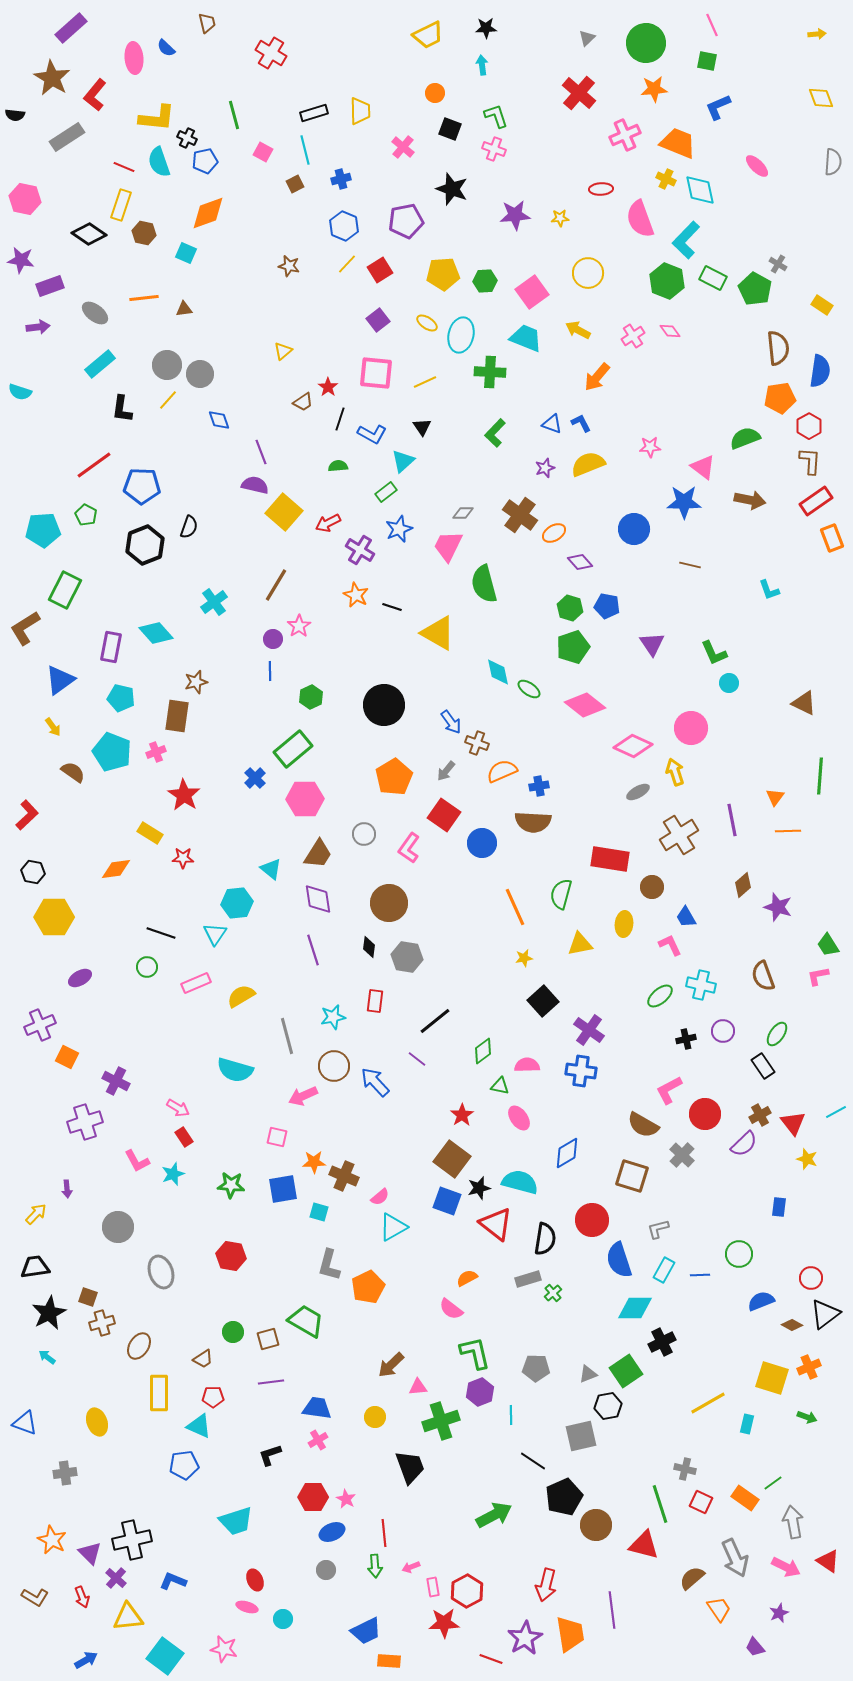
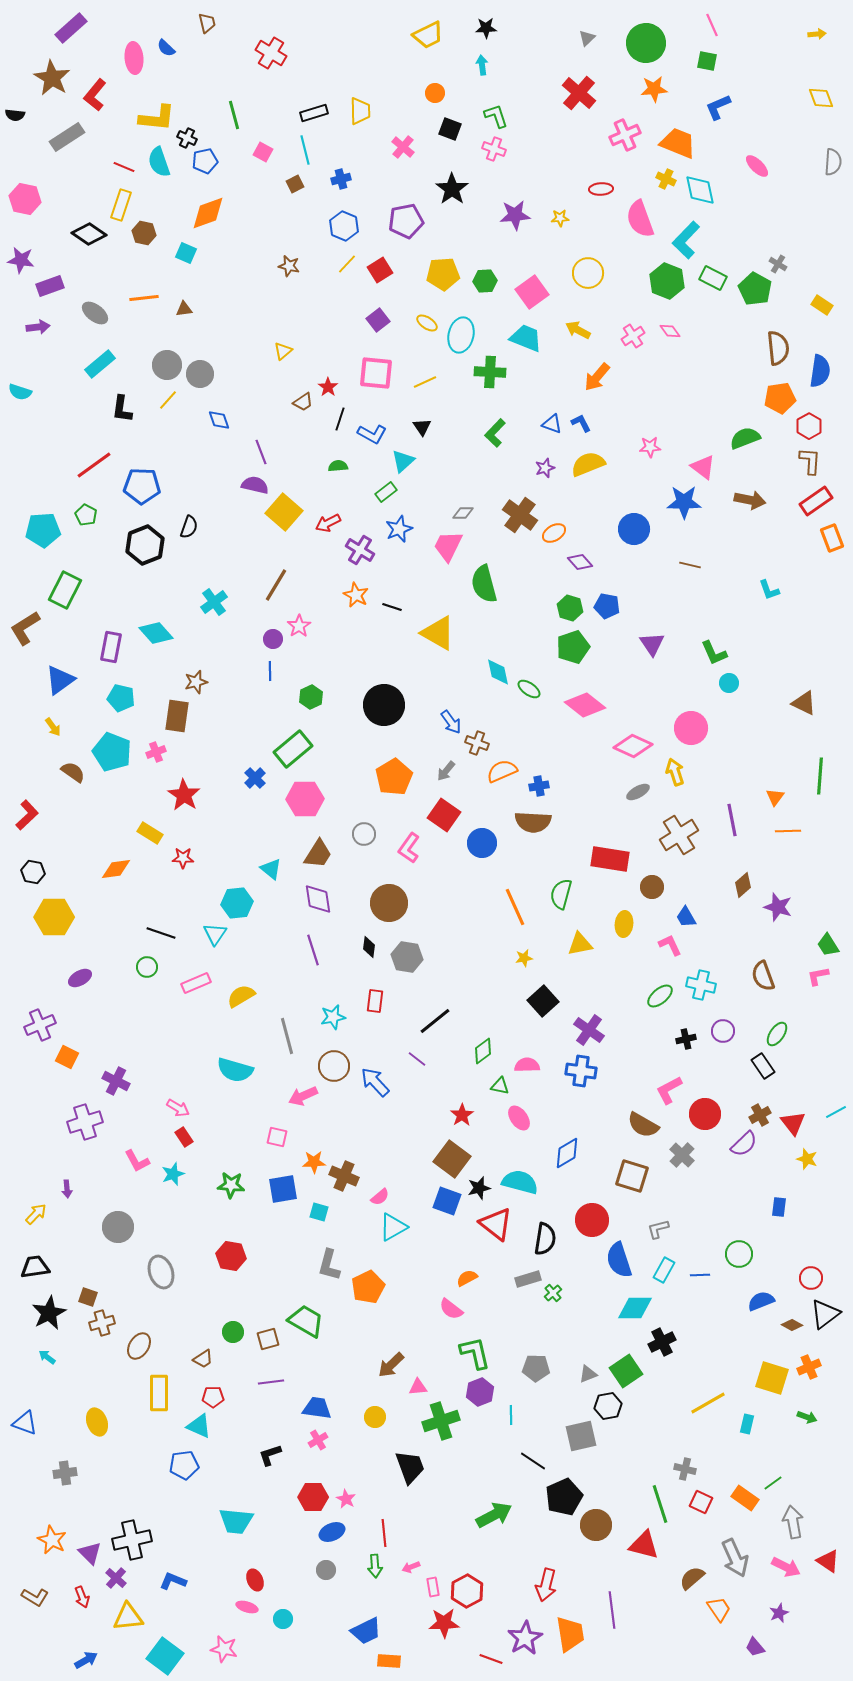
black star at (452, 189): rotated 16 degrees clockwise
cyan trapezoid at (236, 1521): rotated 24 degrees clockwise
